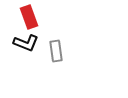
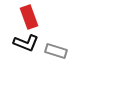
gray rectangle: rotated 65 degrees counterclockwise
